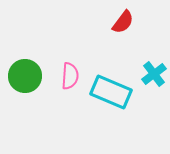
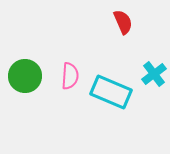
red semicircle: rotated 60 degrees counterclockwise
